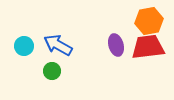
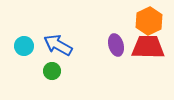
orange hexagon: rotated 16 degrees counterclockwise
red trapezoid: rotated 8 degrees clockwise
